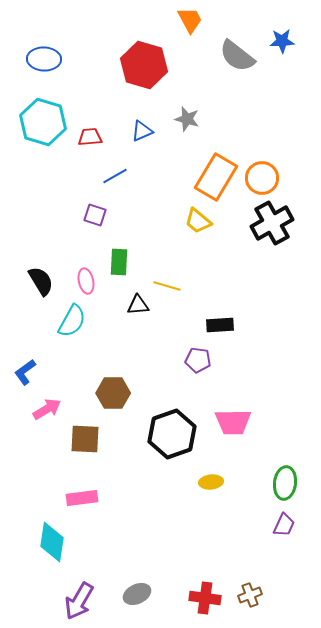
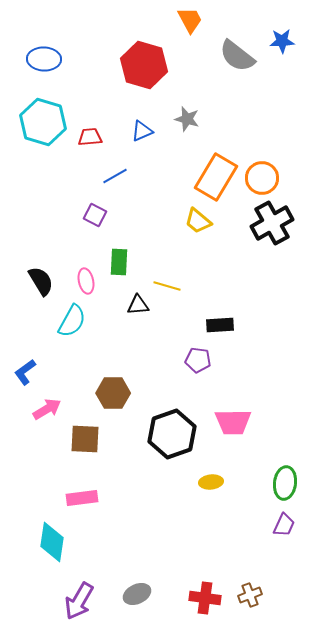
purple square: rotated 10 degrees clockwise
